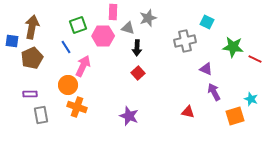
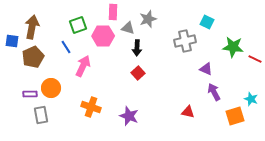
gray star: moved 1 px down
brown pentagon: moved 1 px right, 1 px up
orange circle: moved 17 px left, 3 px down
orange cross: moved 14 px right
